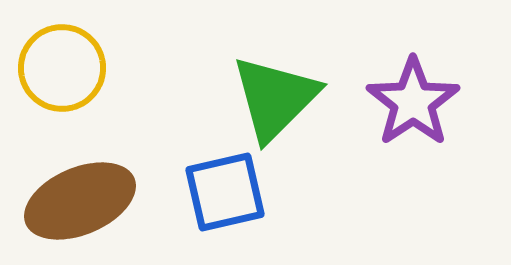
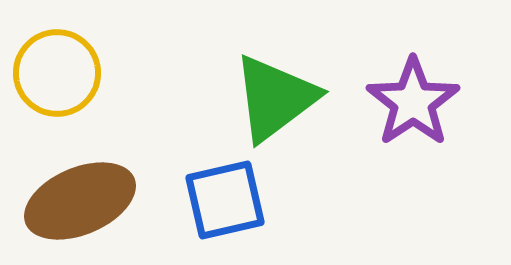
yellow circle: moved 5 px left, 5 px down
green triangle: rotated 8 degrees clockwise
blue square: moved 8 px down
